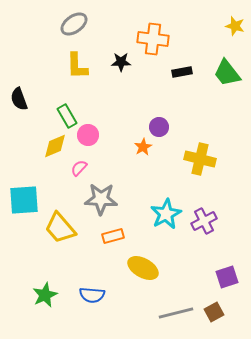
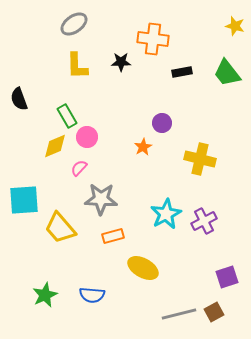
purple circle: moved 3 px right, 4 px up
pink circle: moved 1 px left, 2 px down
gray line: moved 3 px right, 1 px down
